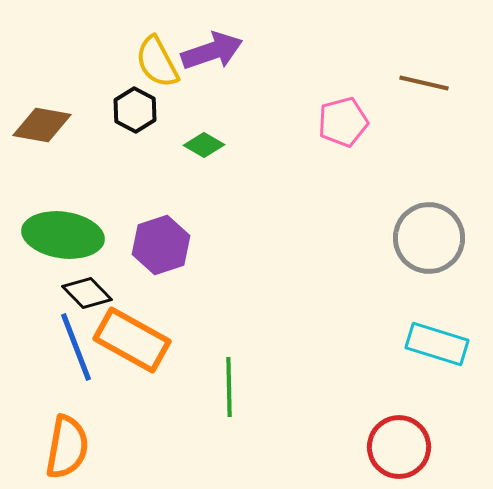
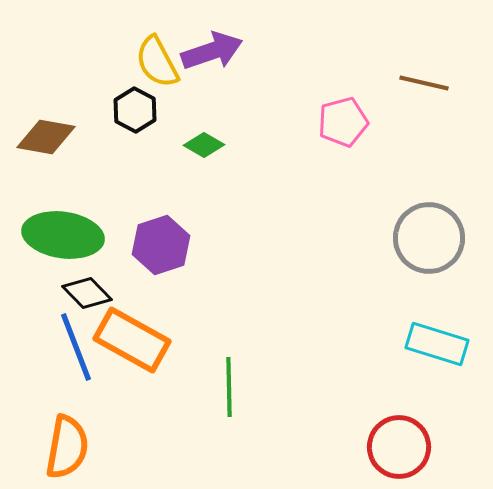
brown diamond: moved 4 px right, 12 px down
